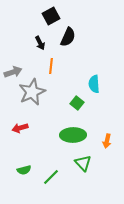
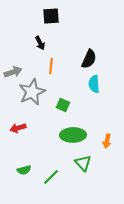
black square: rotated 24 degrees clockwise
black semicircle: moved 21 px right, 22 px down
green square: moved 14 px left, 2 px down; rotated 16 degrees counterclockwise
red arrow: moved 2 px left
